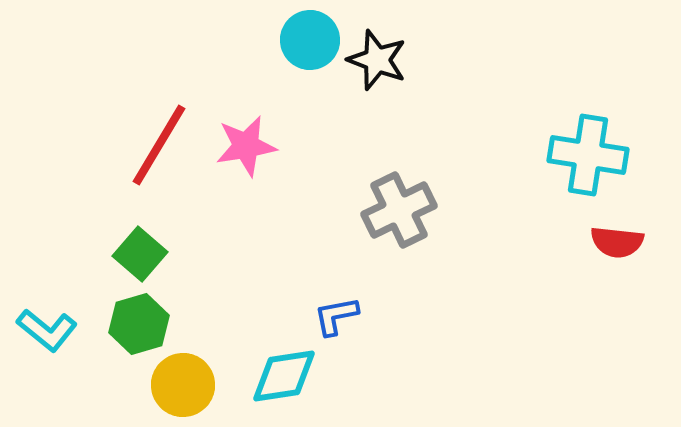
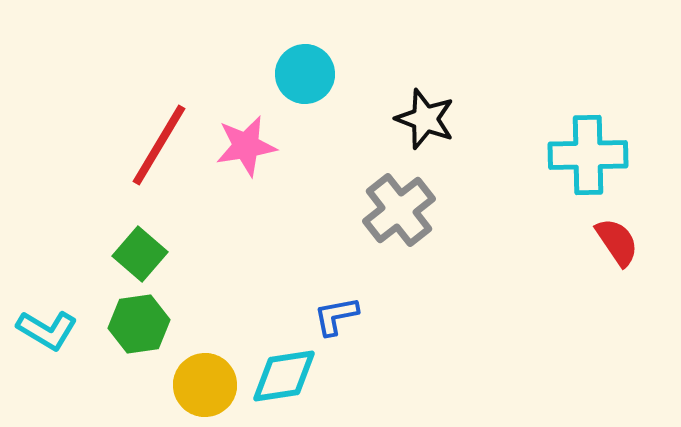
cyan circle: moved 5 px left, 34 px down
black star: moved 48 px right, 59 px down
cyan cross: rotated 10 degrees counterclockwise
gray cross: rotated 12 degrees counterclockwise
red semicircle: rotated 130 degrees counterclockwise
green hexagon: rotated 8 degrees clockwise
cyan L-shape: rotated 8 degrees counterclockwise
yellow circle: moved 22 px right
